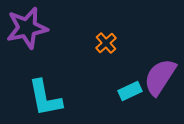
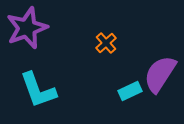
purple star: rotated 9 degrees counterclockwise
purple semicircle: moved 3 px up
cyan L-shape: moved 7 px left, 8 px up; rotated 9 degrees counterclockwise
